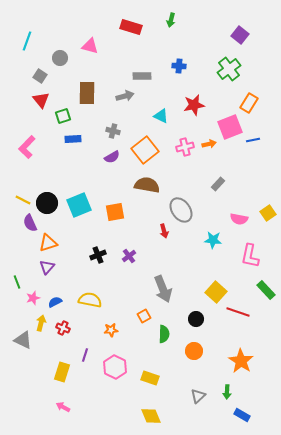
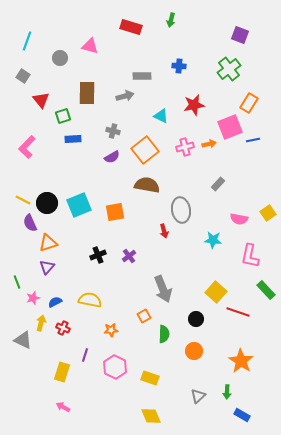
purple square at (240, 35): rotated 18 degrees counterclockwise
gray square at (40, 76): moved 17 px left
gray ellipse at (181, 210): rotated 25 degrees clockwise
